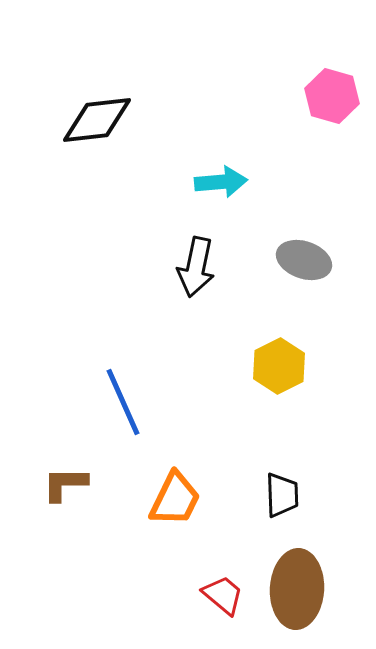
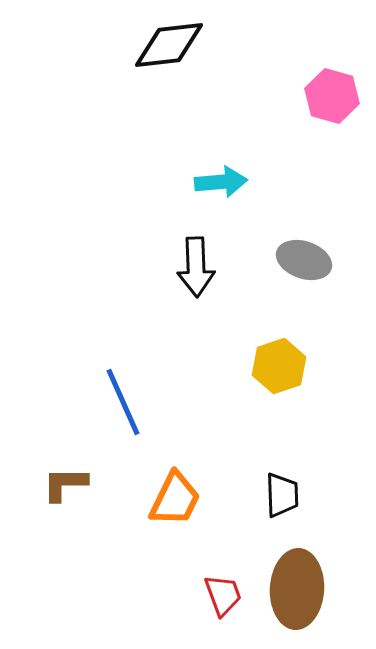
black diamond: moved 72 px right, 75 px up
black arrow: rotated 14 degrees counterclockwise
yellow hexagon: rotated 8 degrees clockwise
red trapezoid: rotated 30 degrees clockwise
